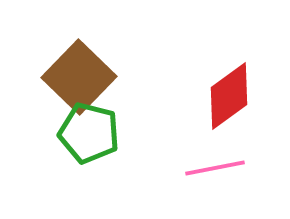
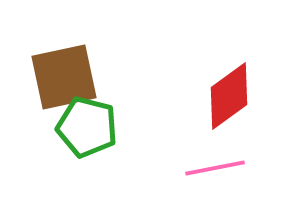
brown square: moved 15 px left; rotated 34 degrees clockwise
green pentagon: moved 2 px left, 6 px up
